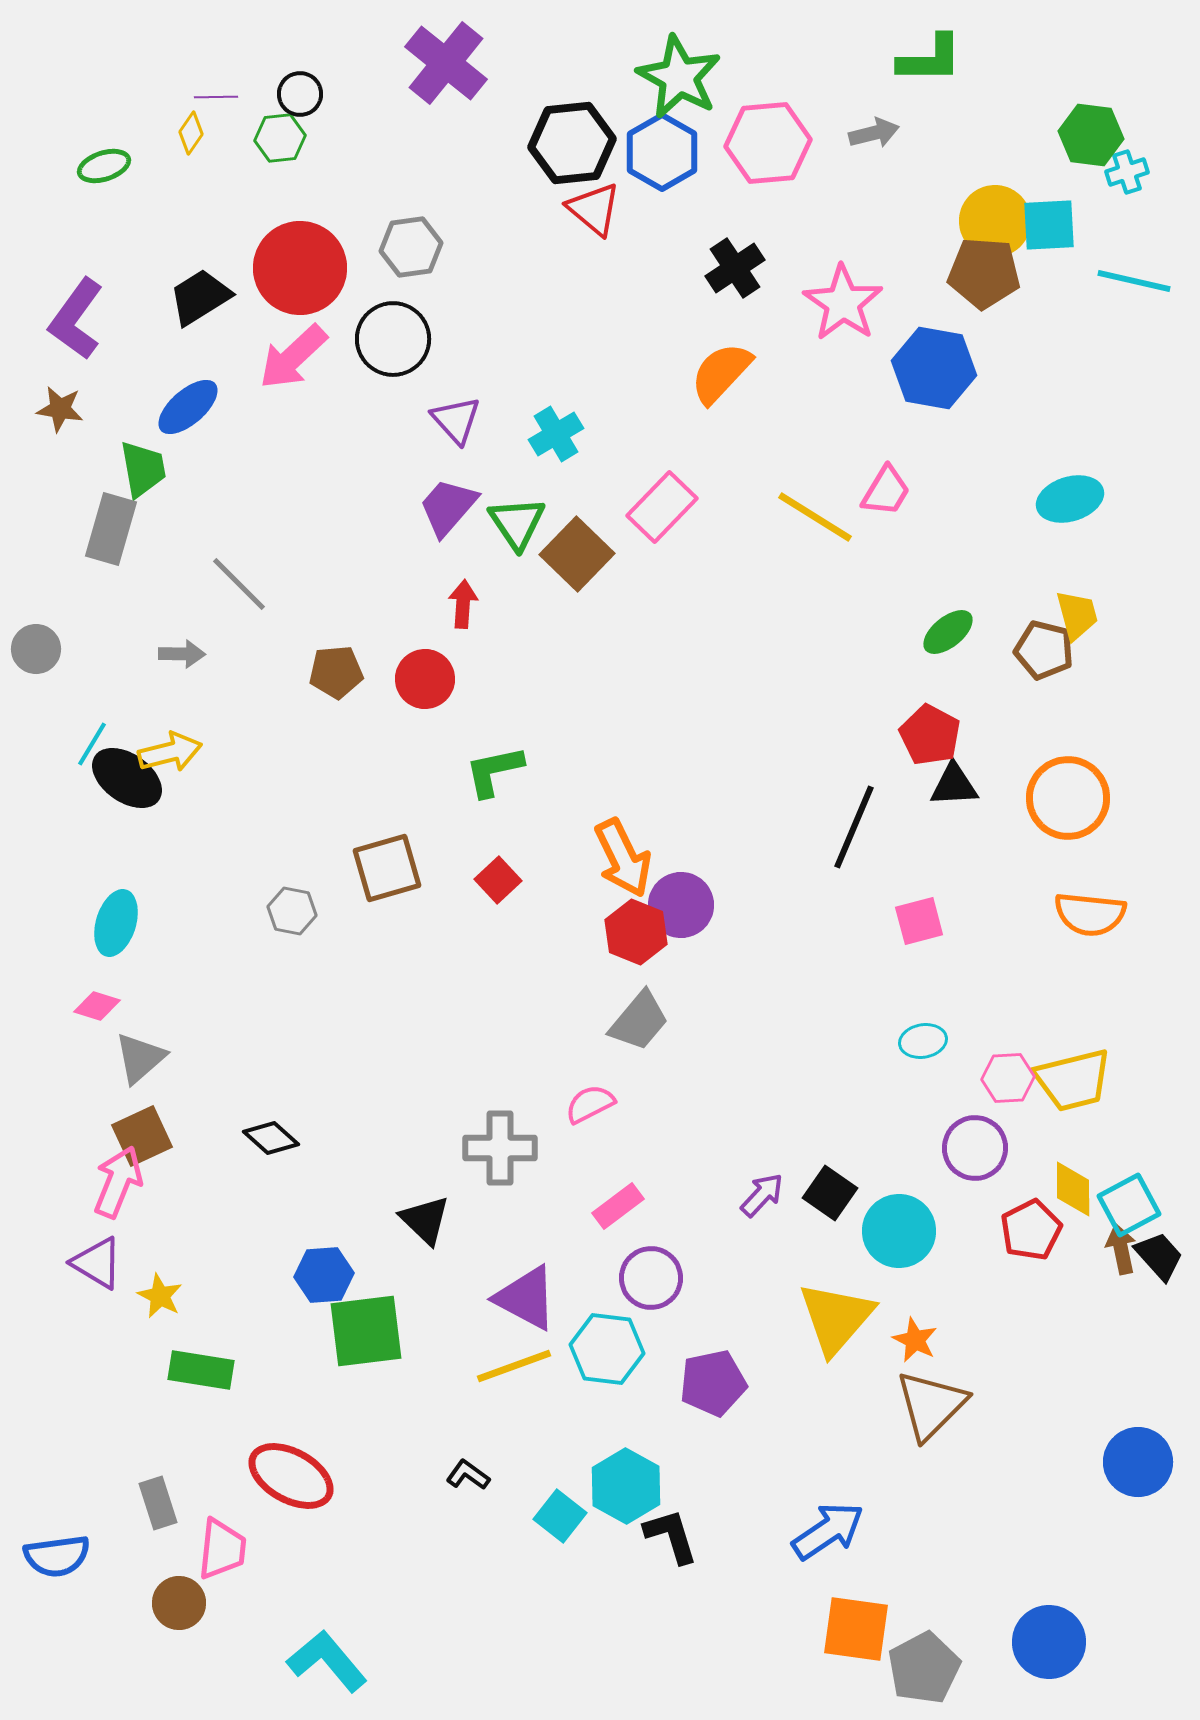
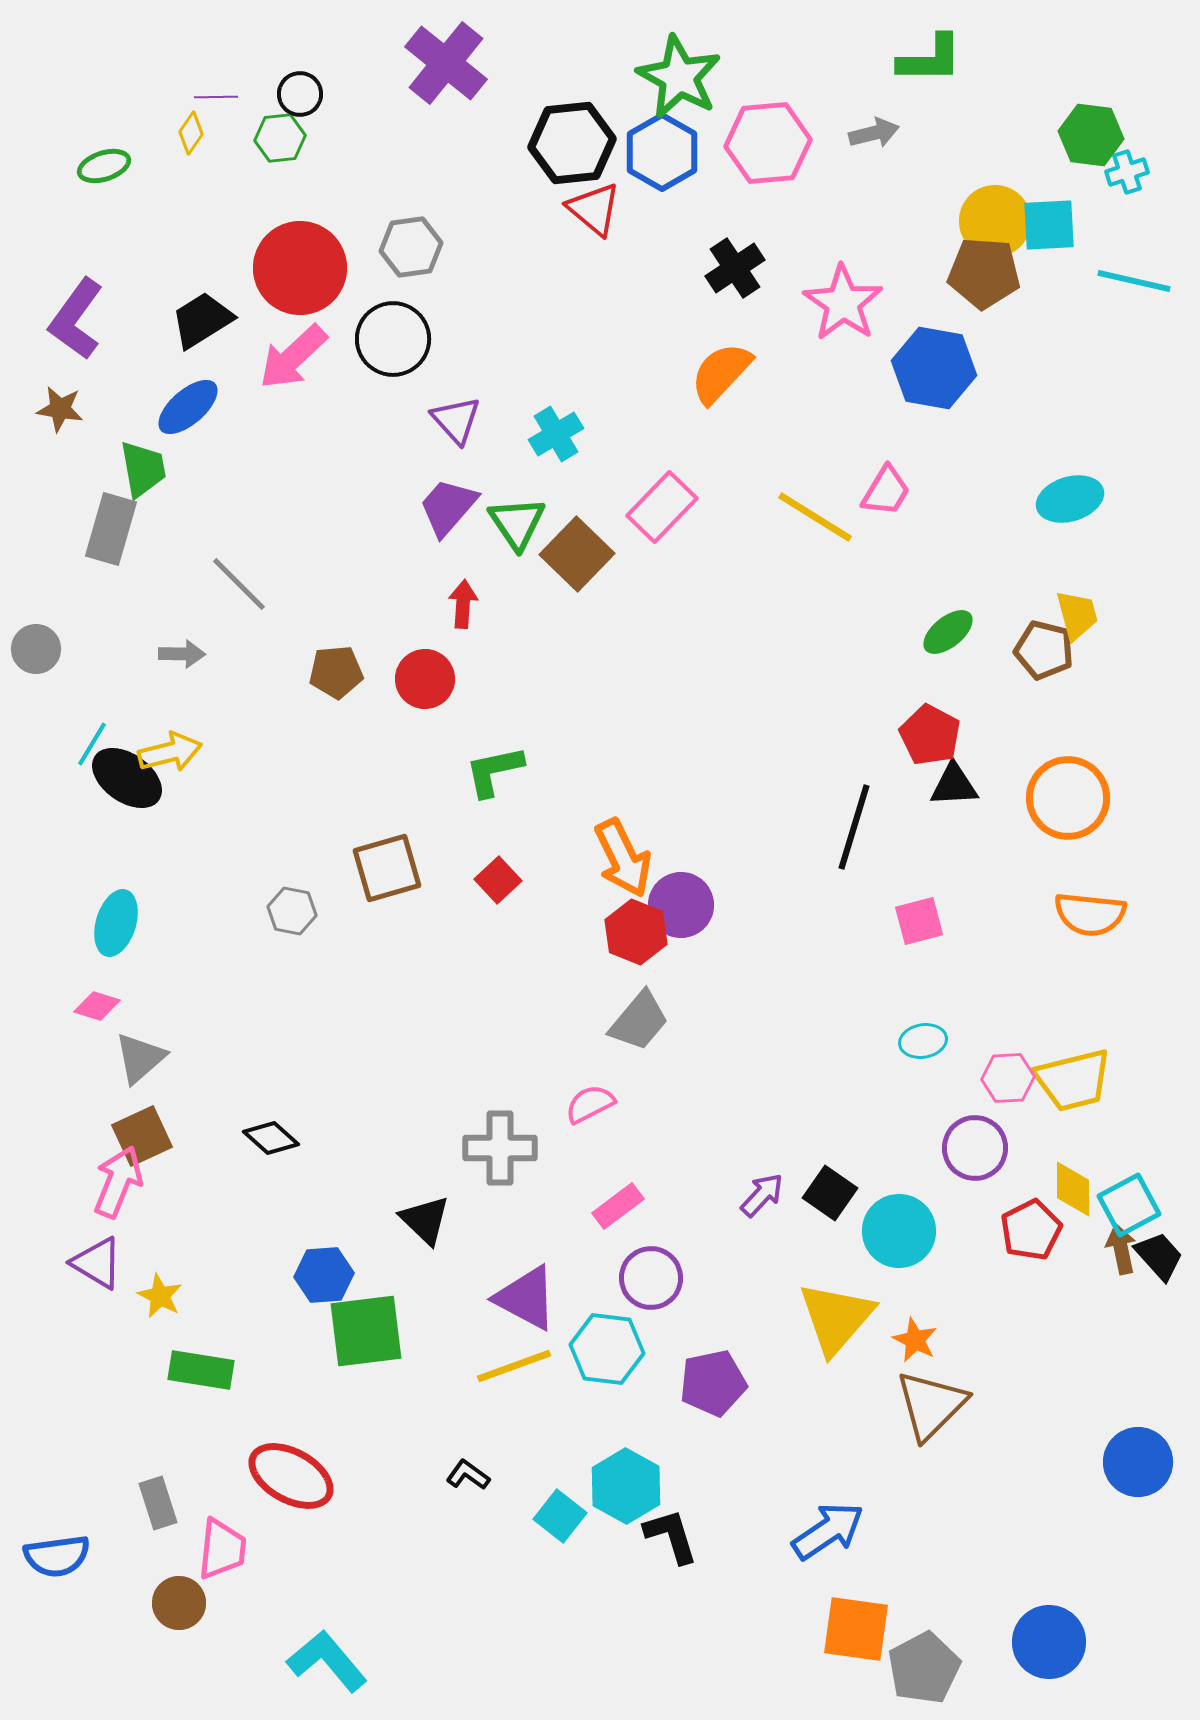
black trapezoid at (200, 297): moved 2 px right, 23 px down
black line at (854, 827): rotated 6 degrees counterclockwise
